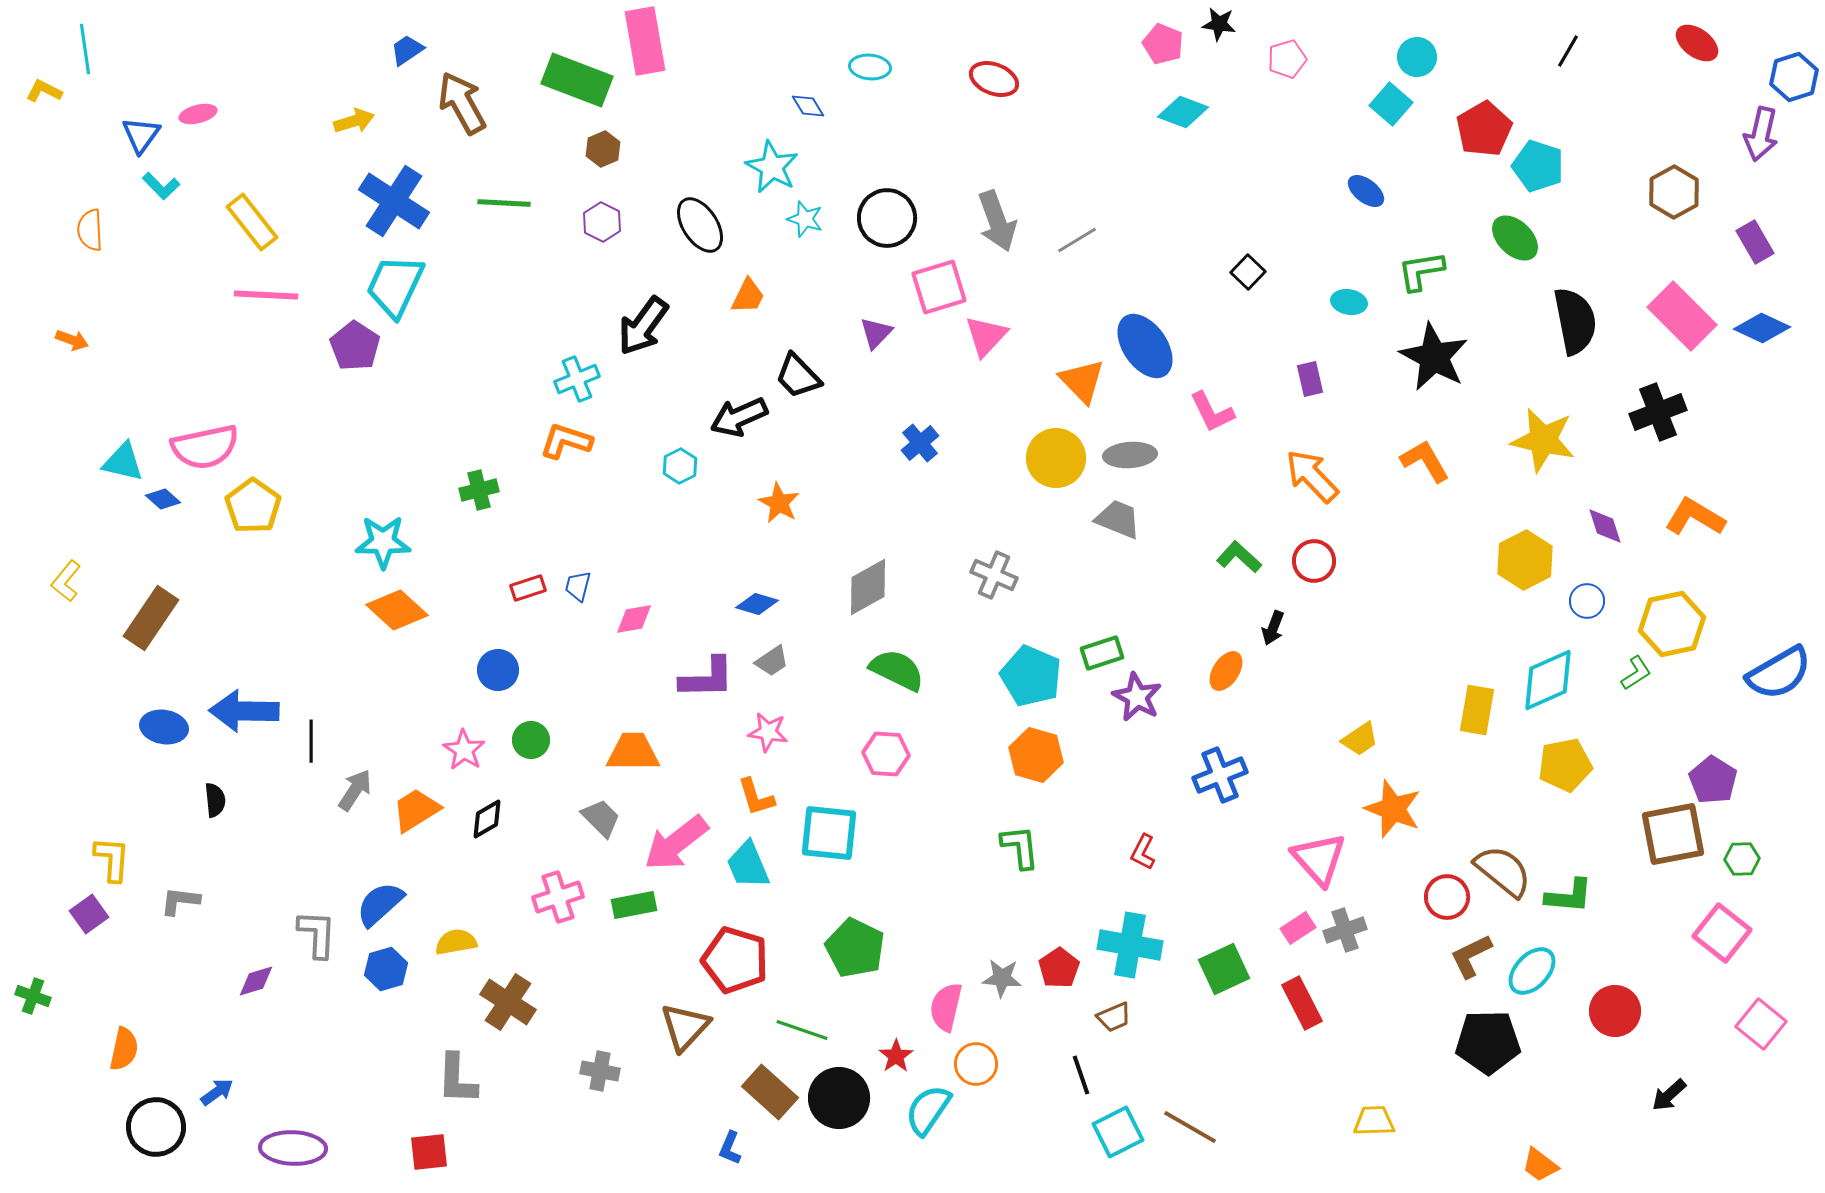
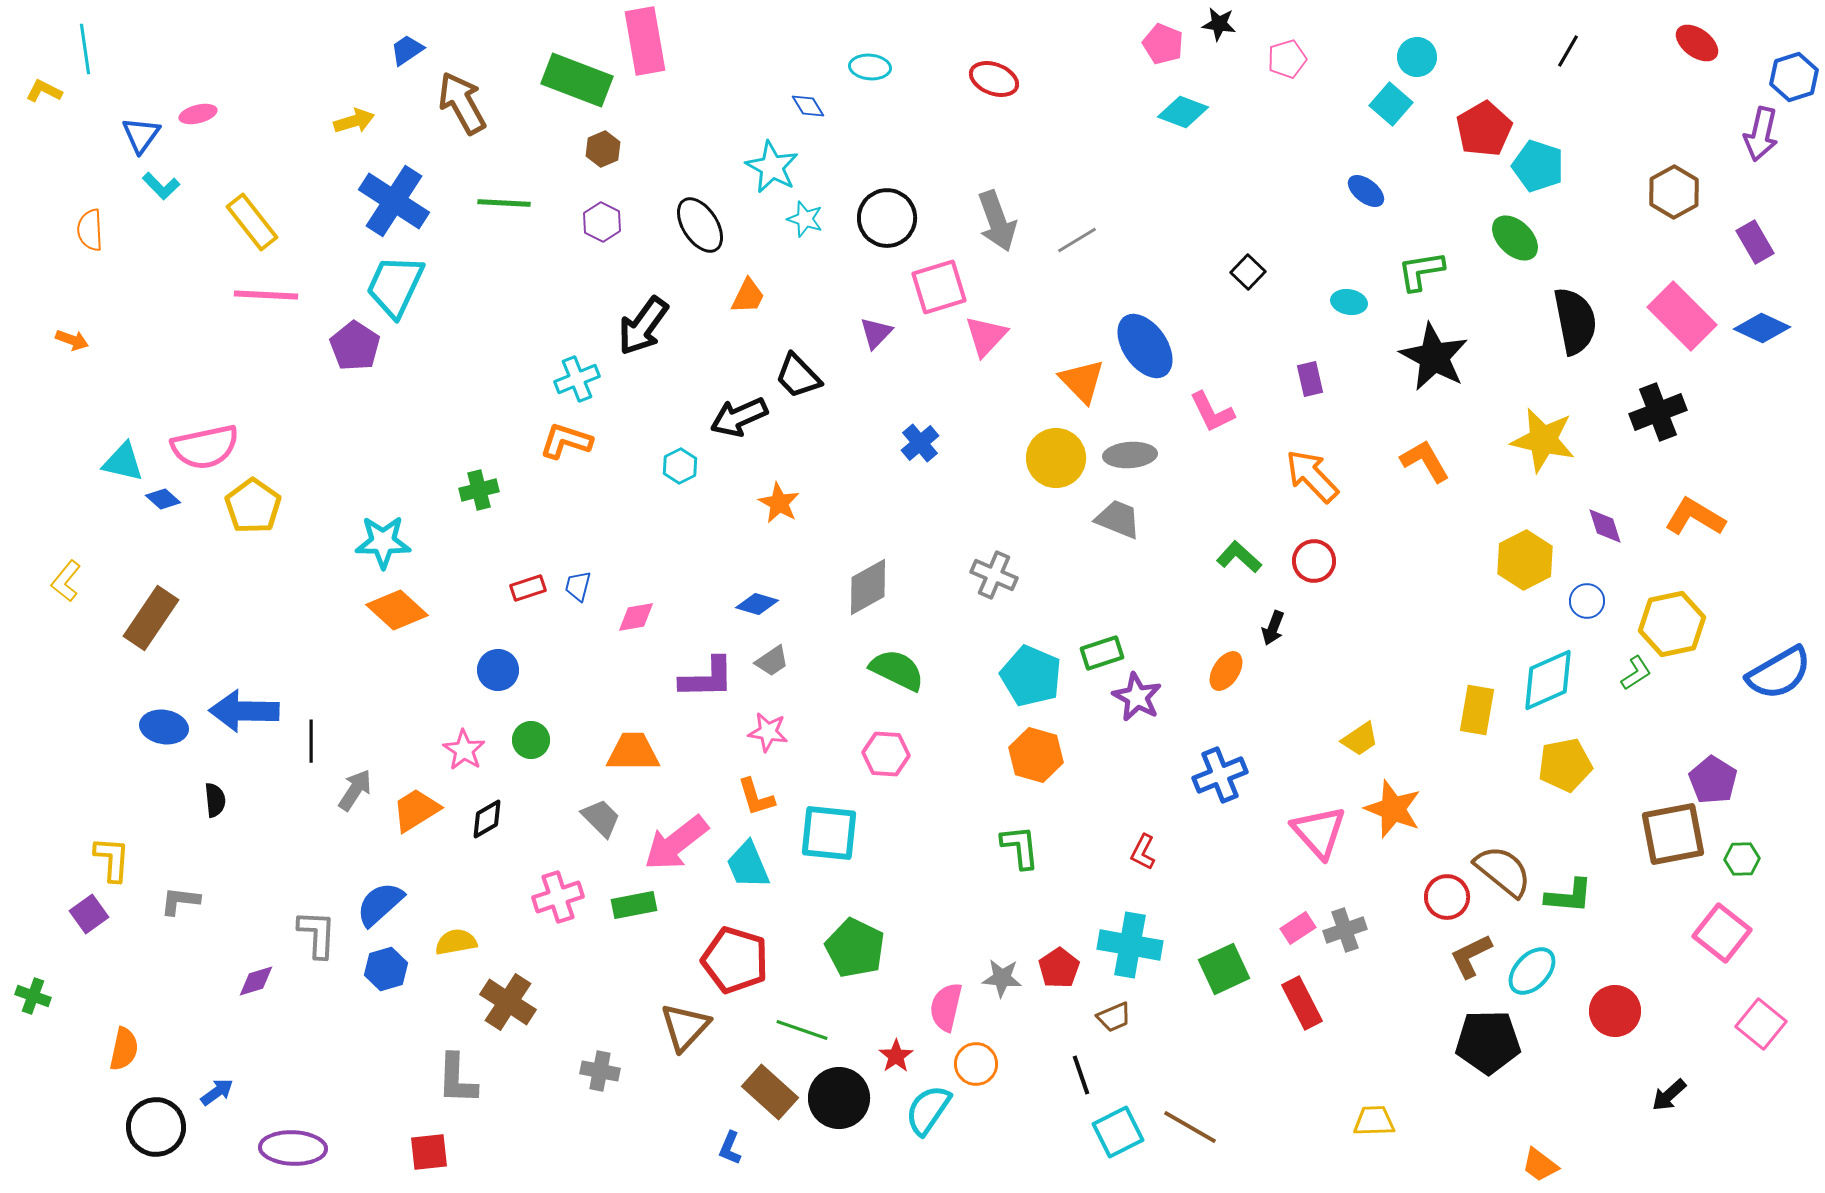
pink diamond at (634, 619): moved 2 px right, 2 px up
pink triangle at (1319, 859): moved 27 px up
